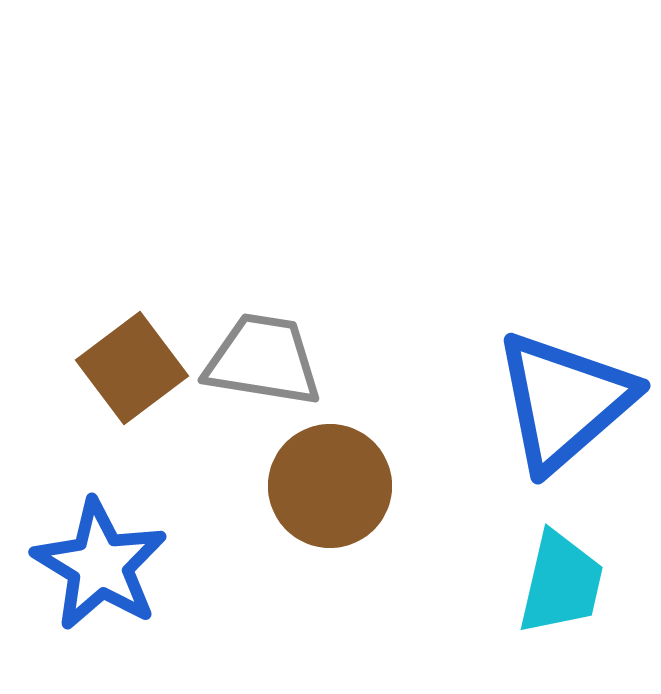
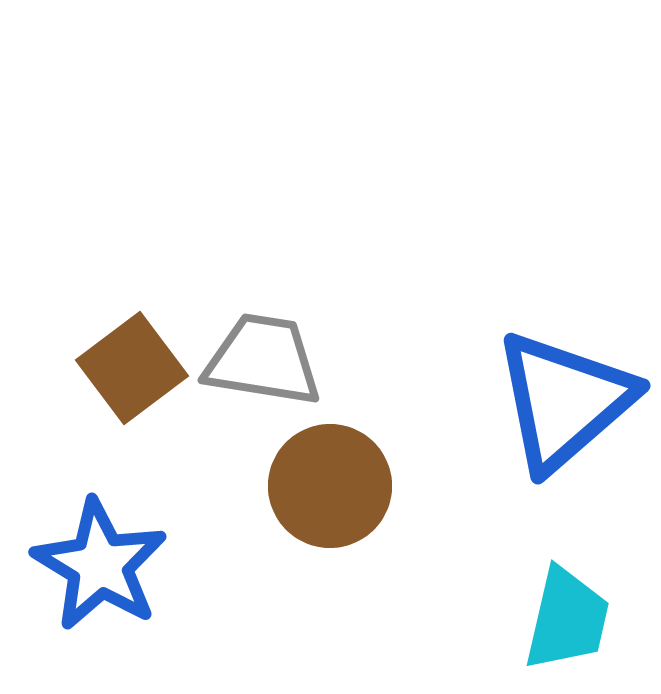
cyan trapezoid: moved 6 px right, 36 px down
